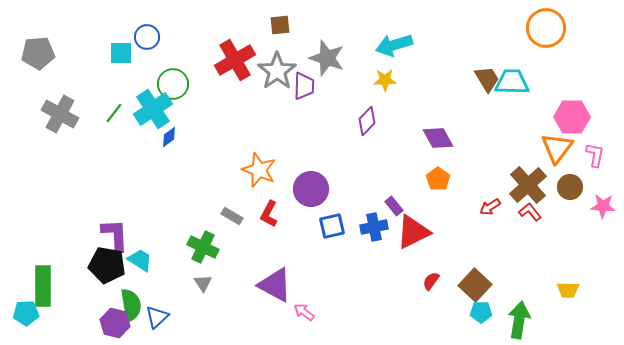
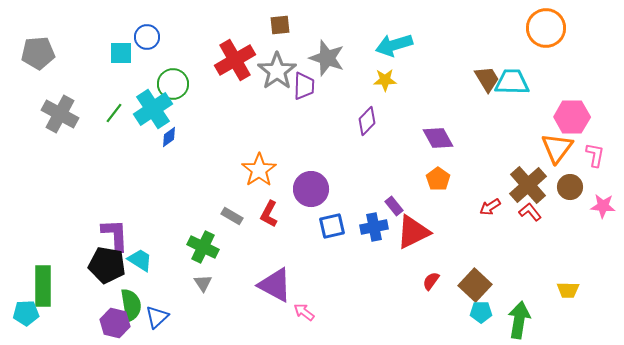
orange star at (259, 170): rotated 16 degrees clockwise
